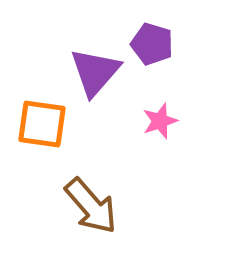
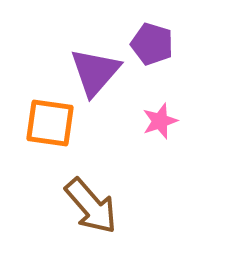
orange square: moved 8 px right, 1 px up
